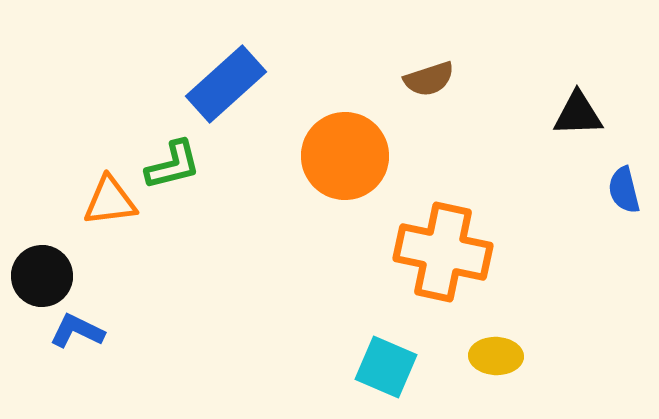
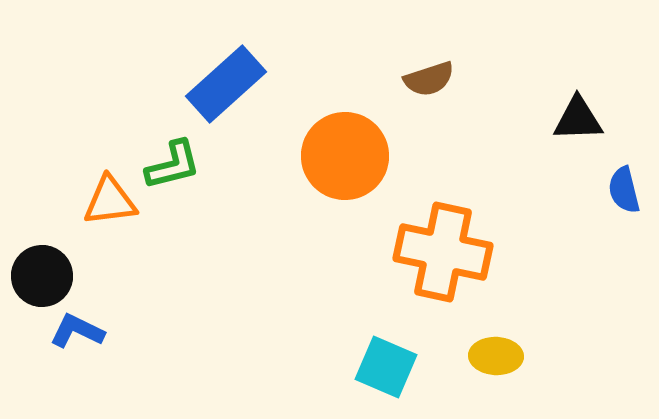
black triangle: moved 5 px down
